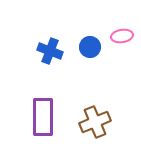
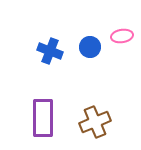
purple rectangle: moved 1 px down
